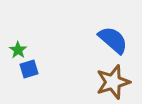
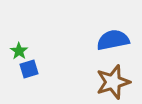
blue semicircle: rotated 52 degrees counterclockwise
green star: moved 1 px right, 1 px down
